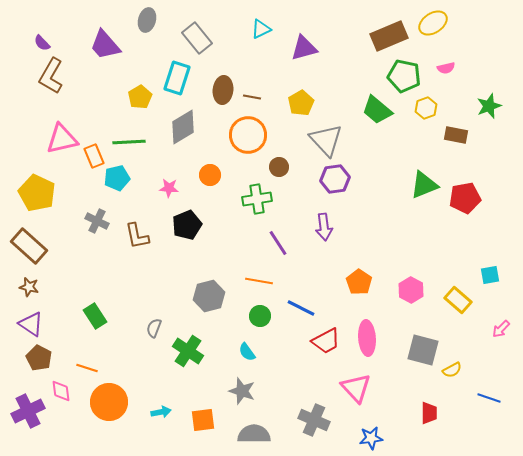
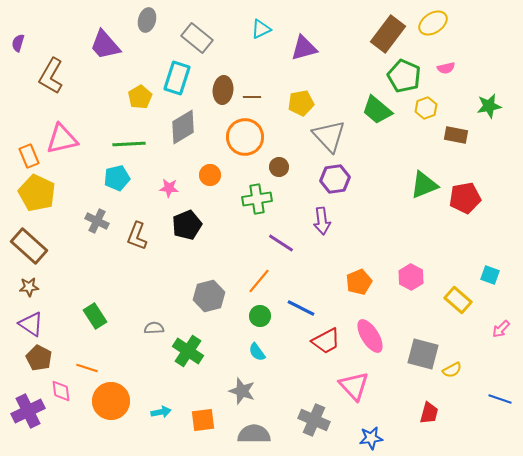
brown rectangle at (389, 36): moved 1 px left, 2 px up; rotated 30 degrees counterclockwise
gray rectangle at (197, 38): rotated 12 degrees counterclockwise
purple semicircle at (42, 43): moved 24 px left; rotated 60 degrees clockwise
green pentagon at (404, 76): rotated 12 degrees clockwise
brown line at (252, 97): rotated 12 degrees counterclockwise
yellow pentagon at (301, 103): rotated 20 degrees clockwise
green star at (489, 106): rotated 10 degrees clockwise
orange circle at (248, 135): moved 3 px left, 2 px down
gray triangle at (326, 140): moved 3 px right, 4 px up
green line at (129, 142): moved 2 px down
orange rectangle at (94, 156): moved 65 px left
purple arrow at (324, 227): moved 2 px left, 6 px up
brown L-shape at (137, 236): rotated 32 degrees clockwise
purple line at (278, 243): moved 3 px right; rotated 24 degrees counterclockwise
cyan square at (490, 275): rotated 30 degrees clockwise
orange line at (259, 281): rotated 60 degrees counterclockwise
orange pentagon at (359, 282): rotated 15 degrees clockwise
brown star at (29, 287): rotated 18 degrees counterclockwise
pink hexagon at (411, 290): moved 13 px up
gray semicircle at (154, 328): rotated 66 degrees clockwise
pink ellipse at (367, 338): moved 3 px right, 2 px up; rotated 28 degrees counterclockwise
gray square at (423, 350): moved 4 px down
cyan semicircle at (247, 352): moved 10 px right
pink triangle at (356, 388): moved 2 px left, 2 px up
blue line at (489, 398): moved 11 px right, 1 px down
orange circle at (109, 402): moved 2 px right, 1 px up
red trapezoid at (429, 413): rotated 15 degrees clockwise
